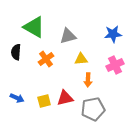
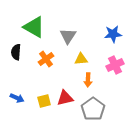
gray triangle: rotated 42 degrees counterclockwise
gray pentagon: rotated 25 degrees counterclockwise
